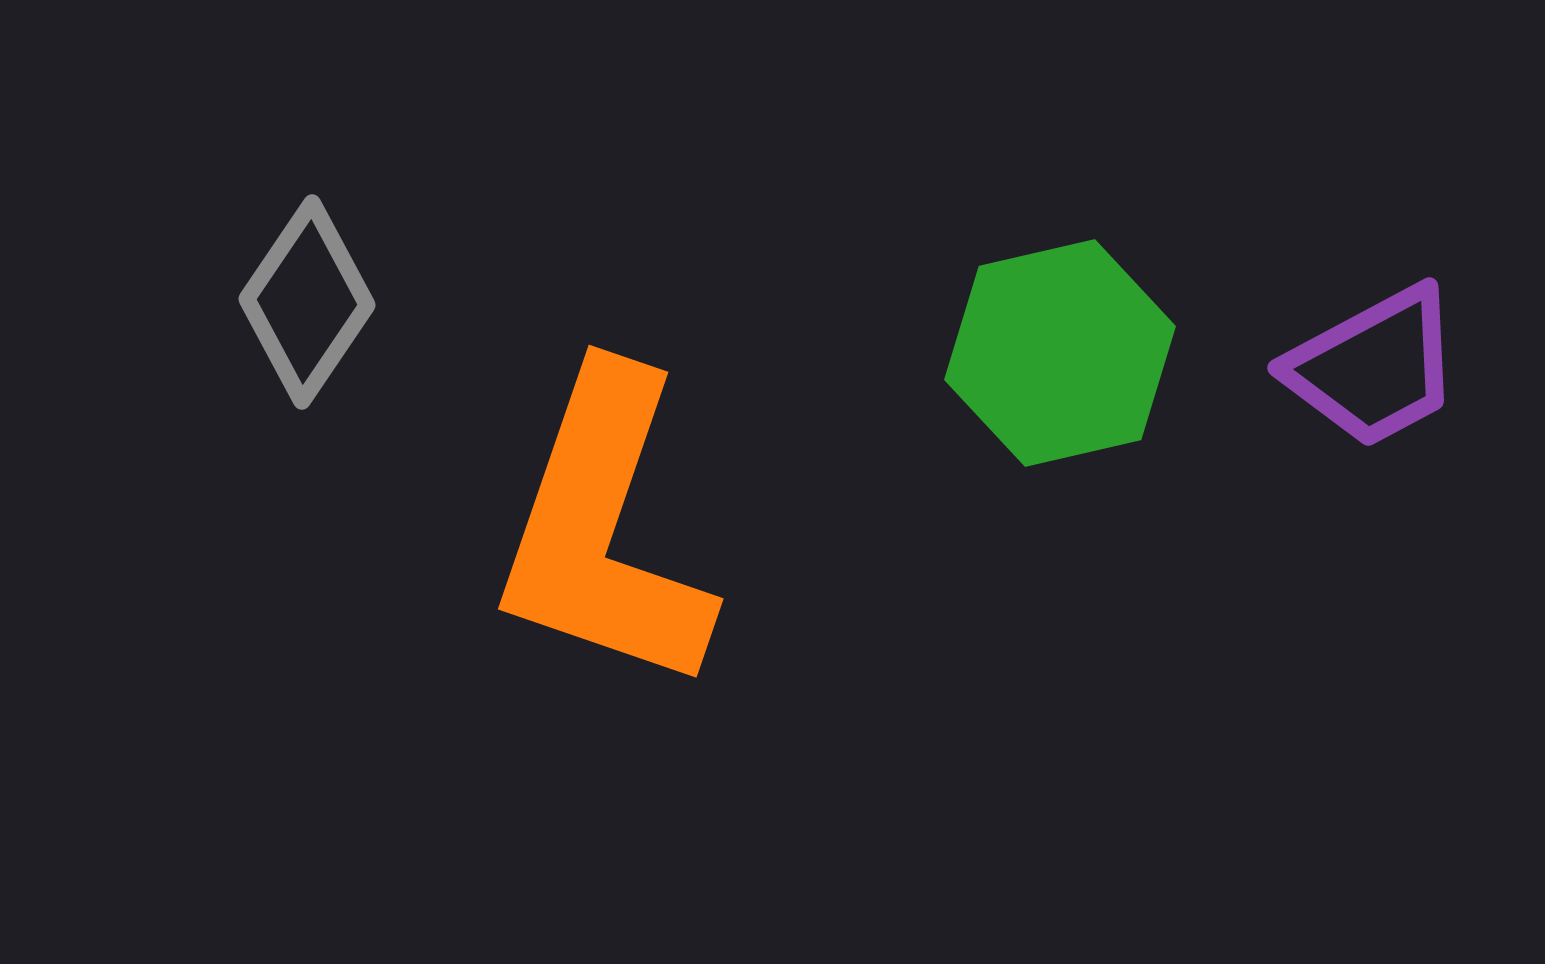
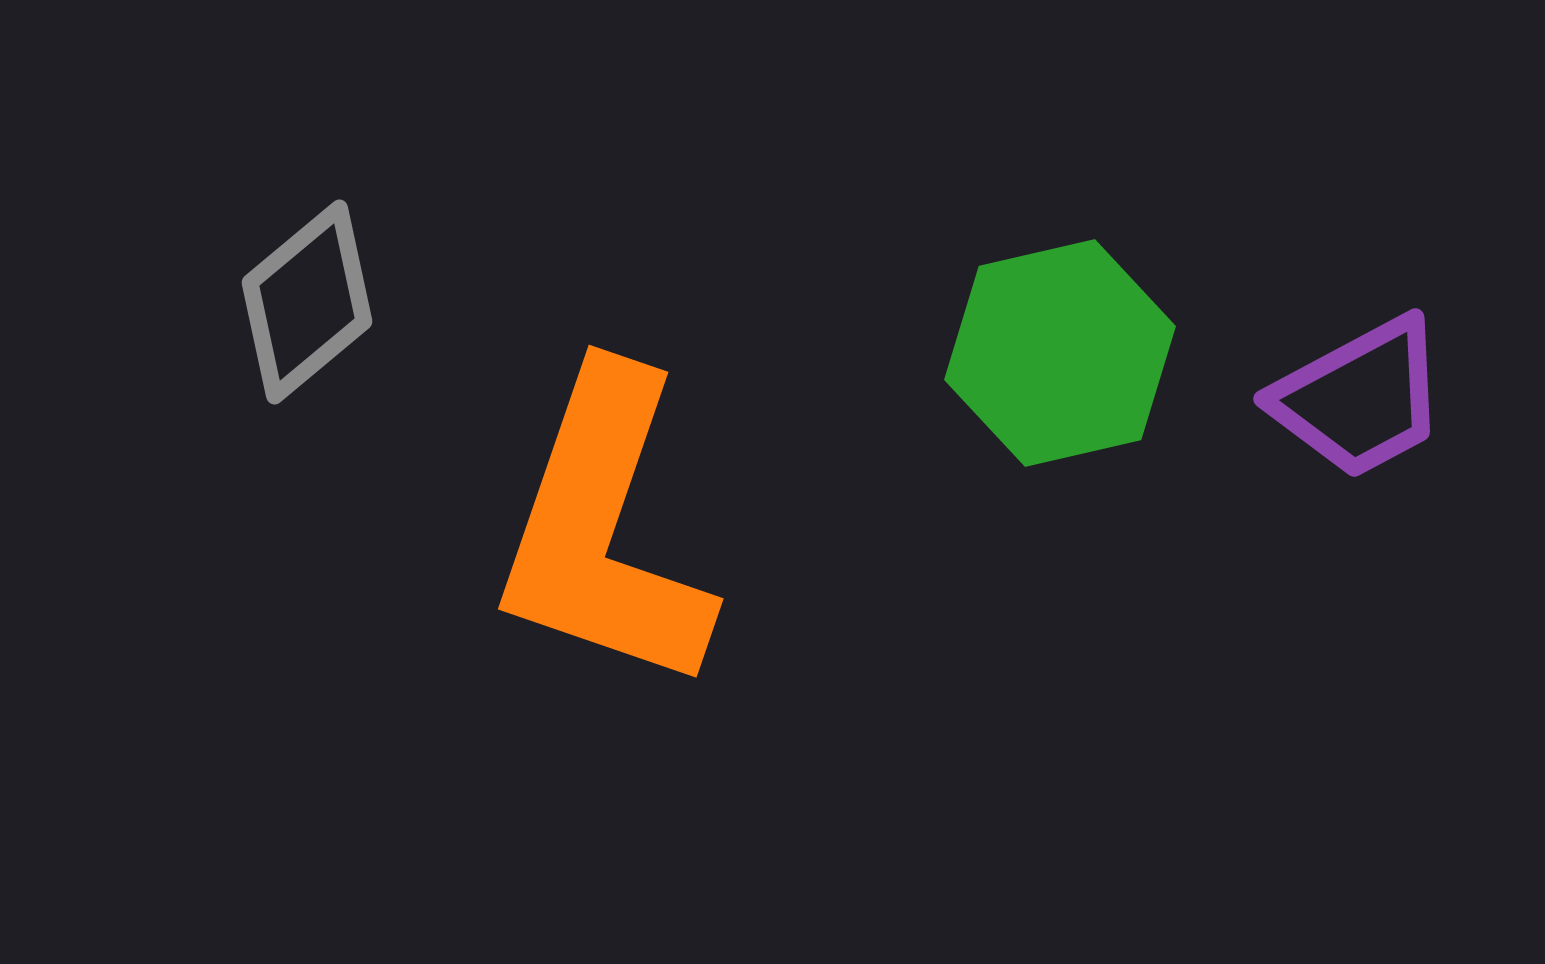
gray diamond: rotated 16 degrees clockwise
purple trapezoid: moved 14 px left, 31 px down
